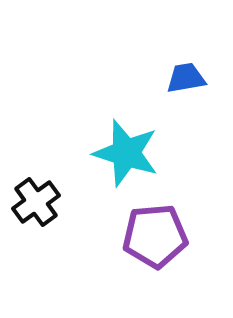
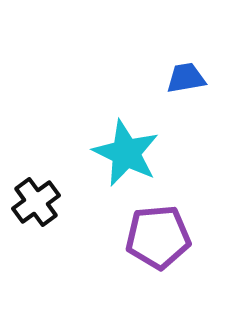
cyan star: rotated 8 degrees clockwise
purple pentagon: moved 3 px right, 1 px down
